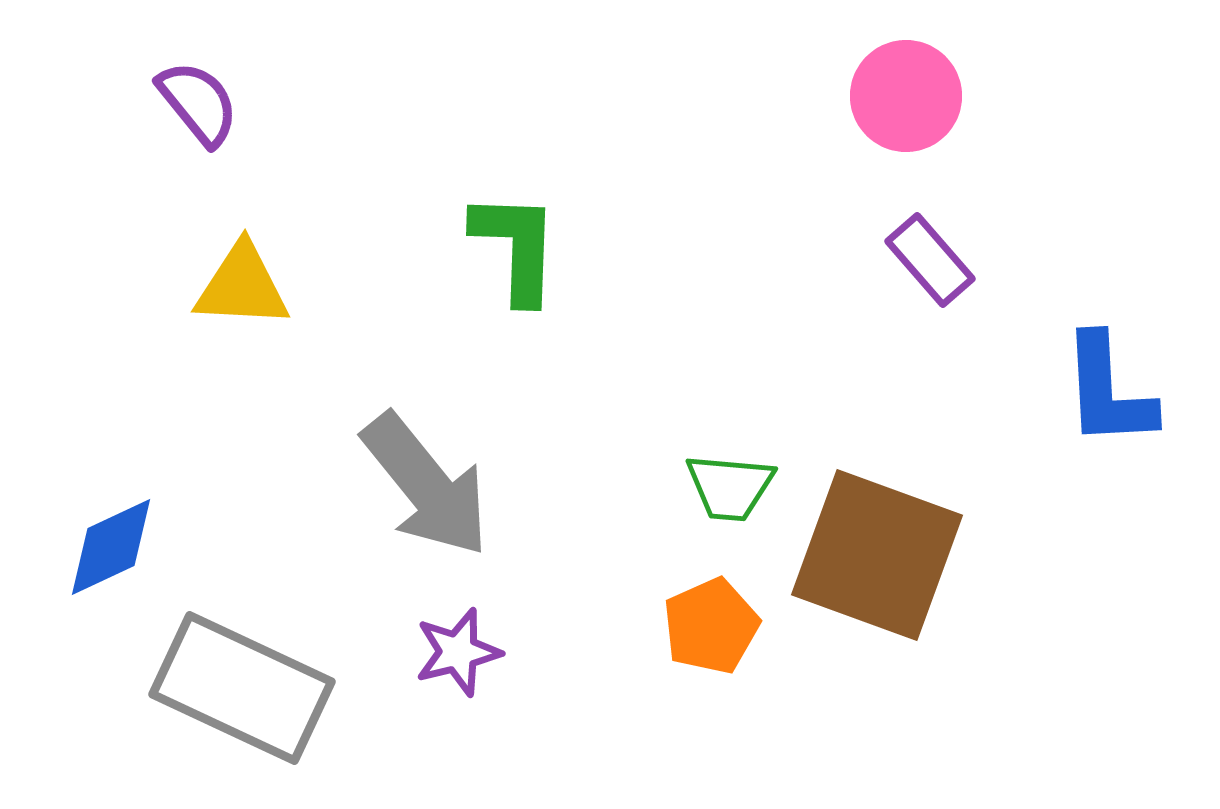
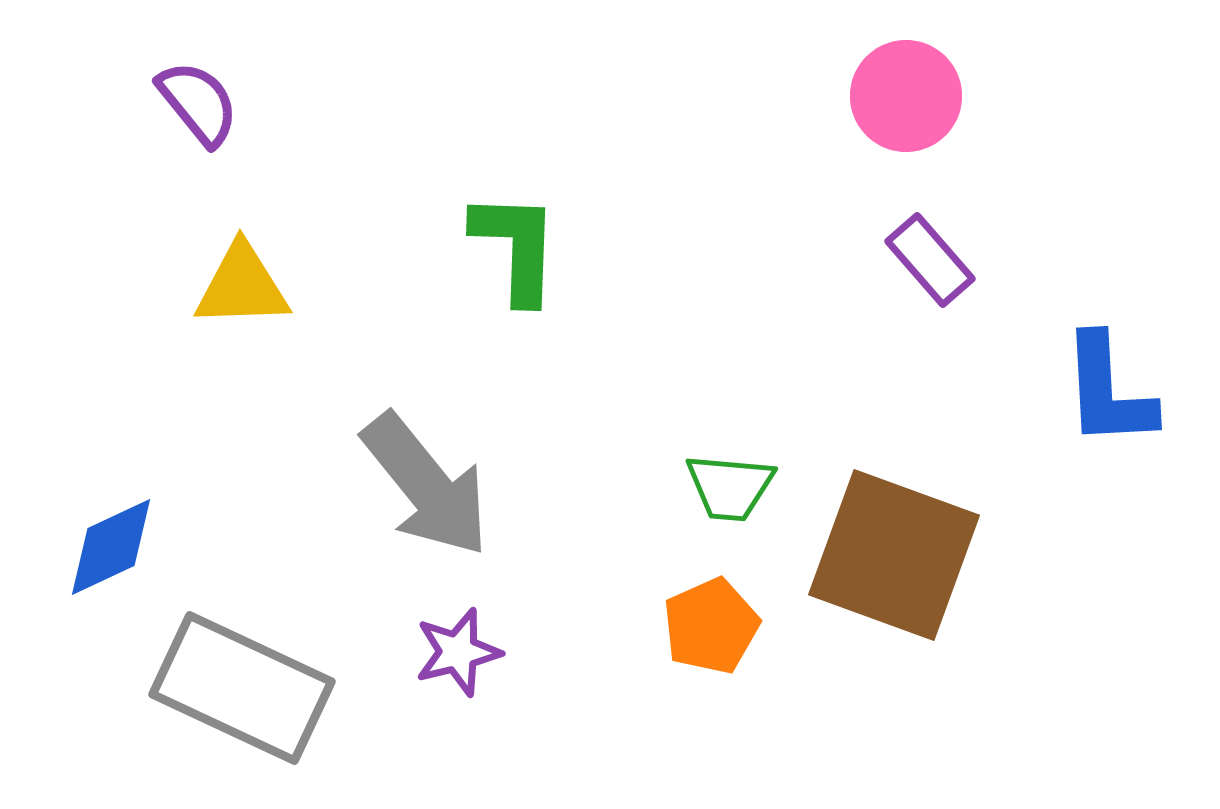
yellow triangle: rotated 5 degrees counterclockwise
brown square: moved 17 px right
